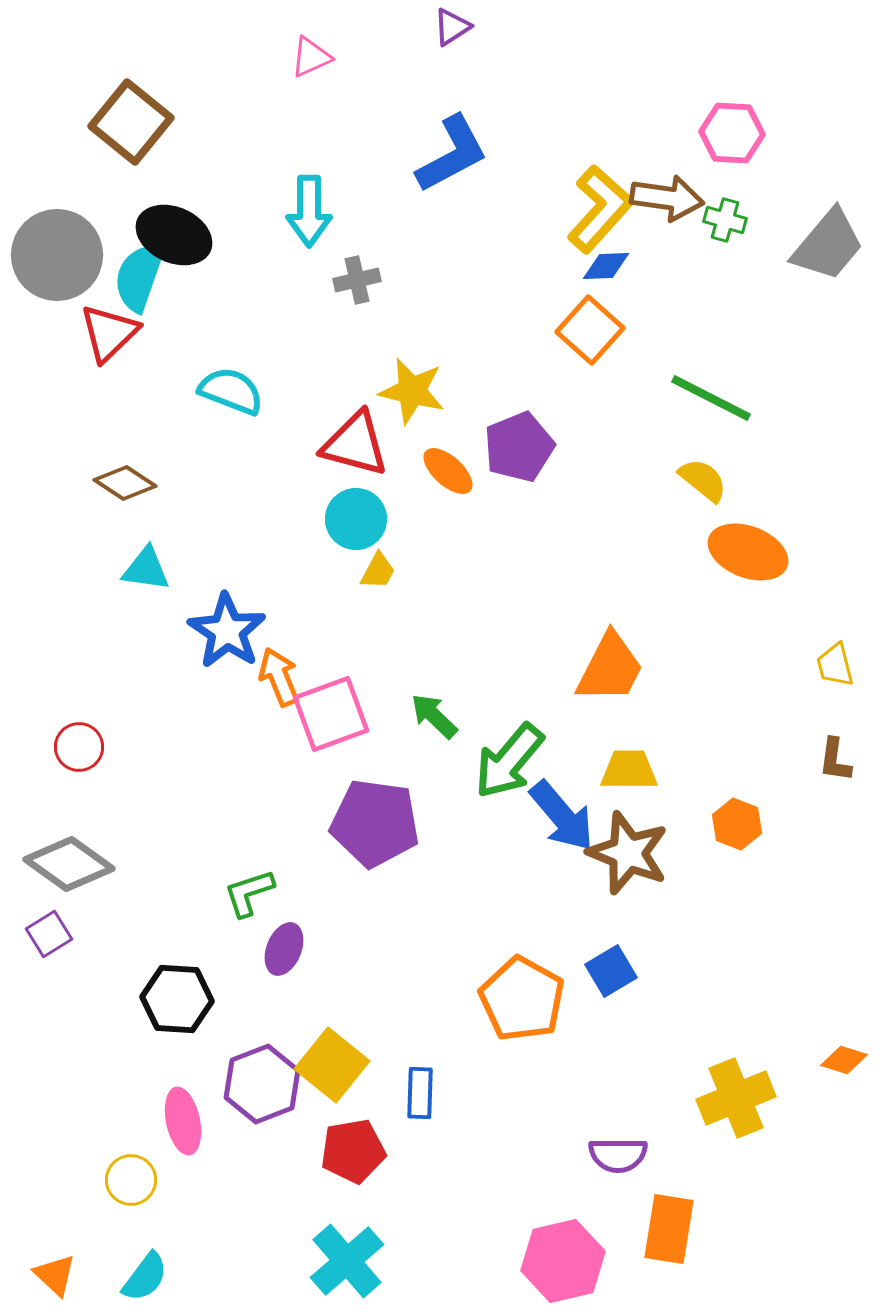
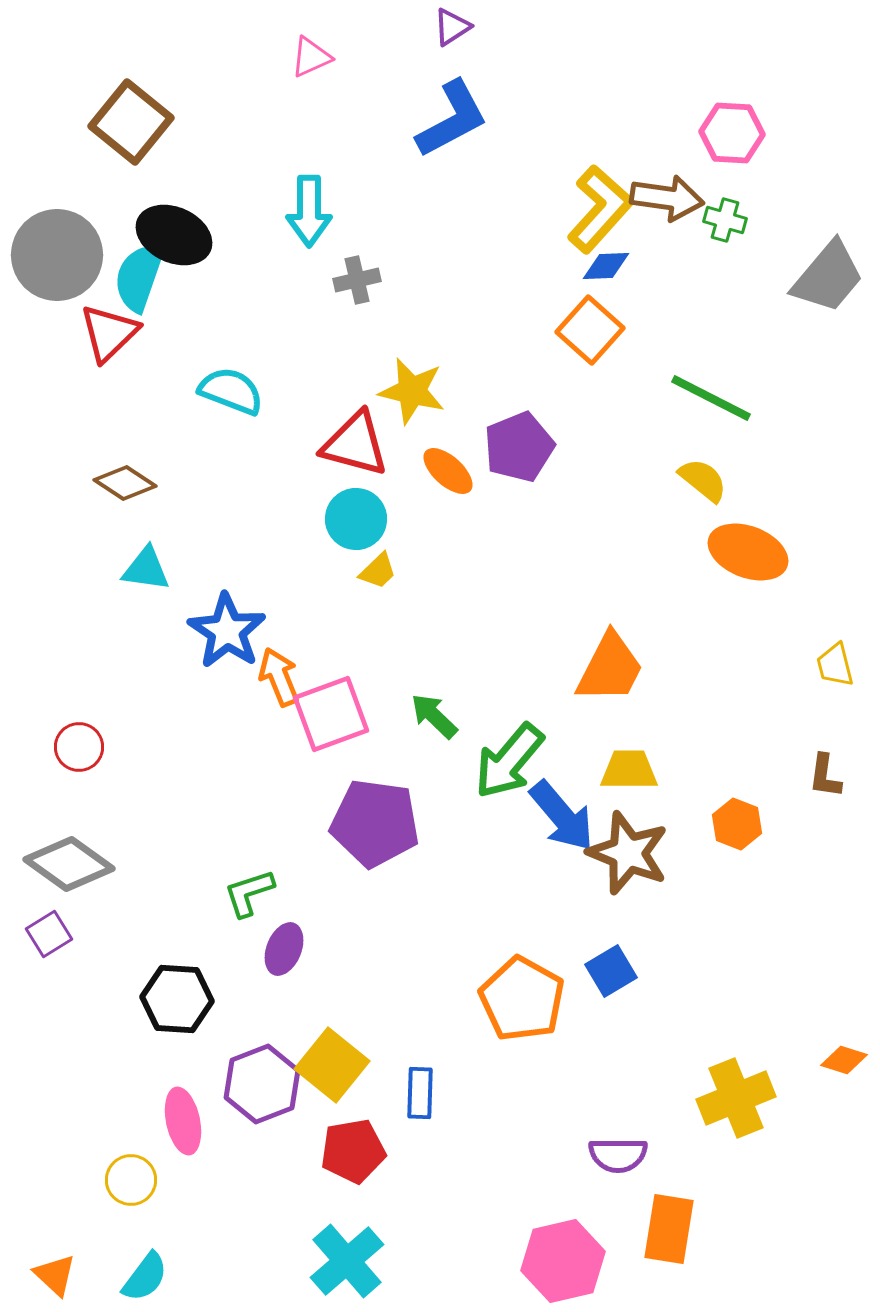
blue L-shape at (452, 154): moved 35 px up
gray trapezoid at (828, 245): moved 32 px down
yellow trapezoid at (378, 571): rotated 18 degrees clockwise
brown L-shape at (835, 760): moved 10 px left, 16 px down
